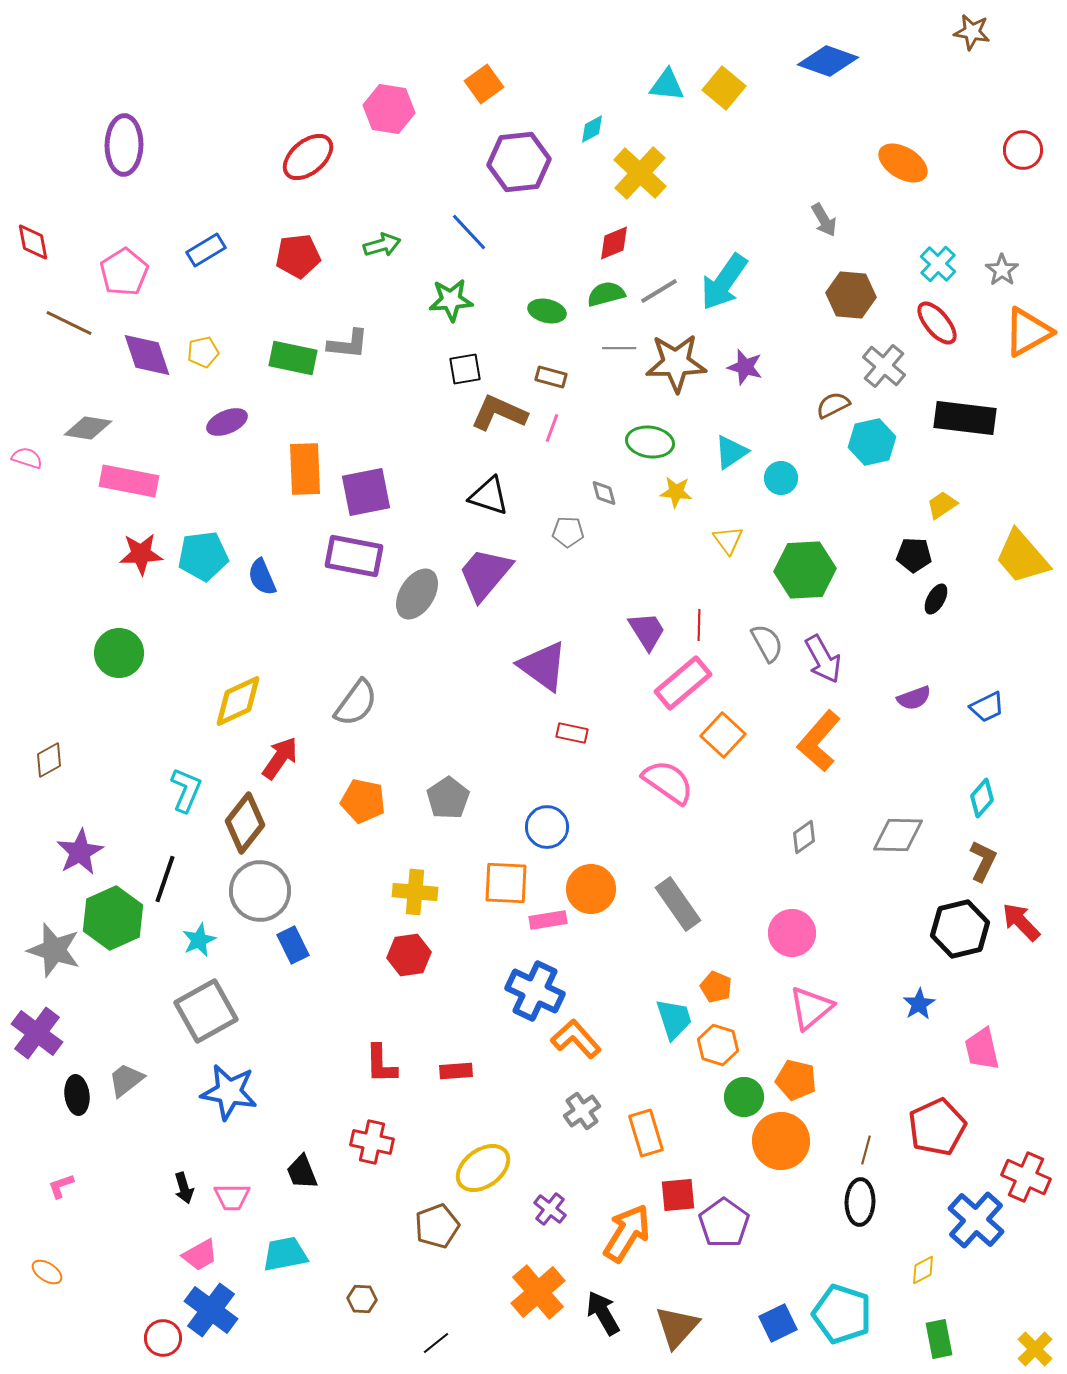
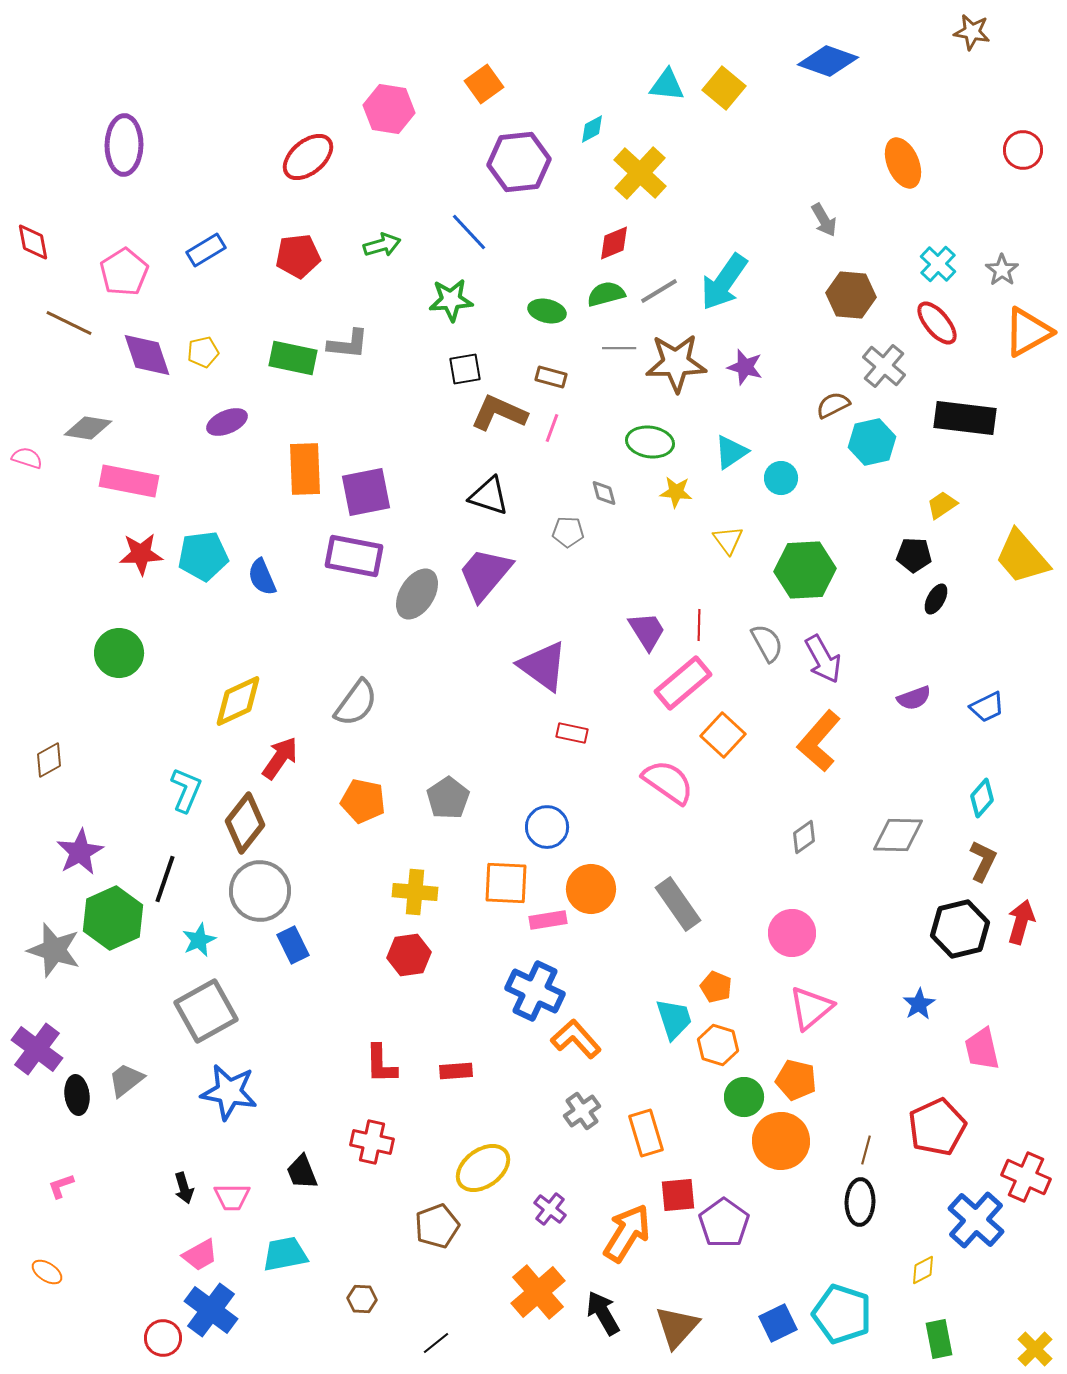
orange ellipse at (903, 163): rotated 36 degrees clockwise
red arrow at (1021, 922): rotated 60 degrees clockwise
purple cross at (37, 1033): moved 16 px down
